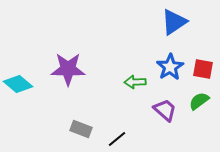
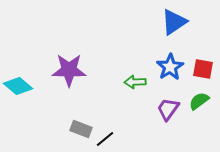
purple star: moved 1 px right, 1 px down
cyan diamond: moved 2 px down
purple trapezoid: moved 3 px right, 1 px up; rotated 95 degrees counterclockwise
black line: moved 12 px left
